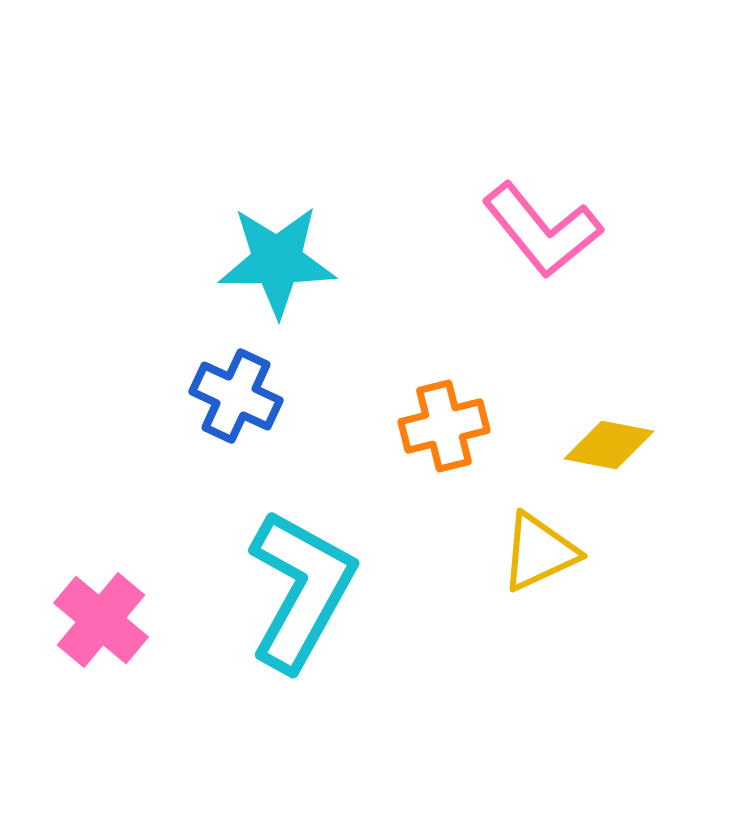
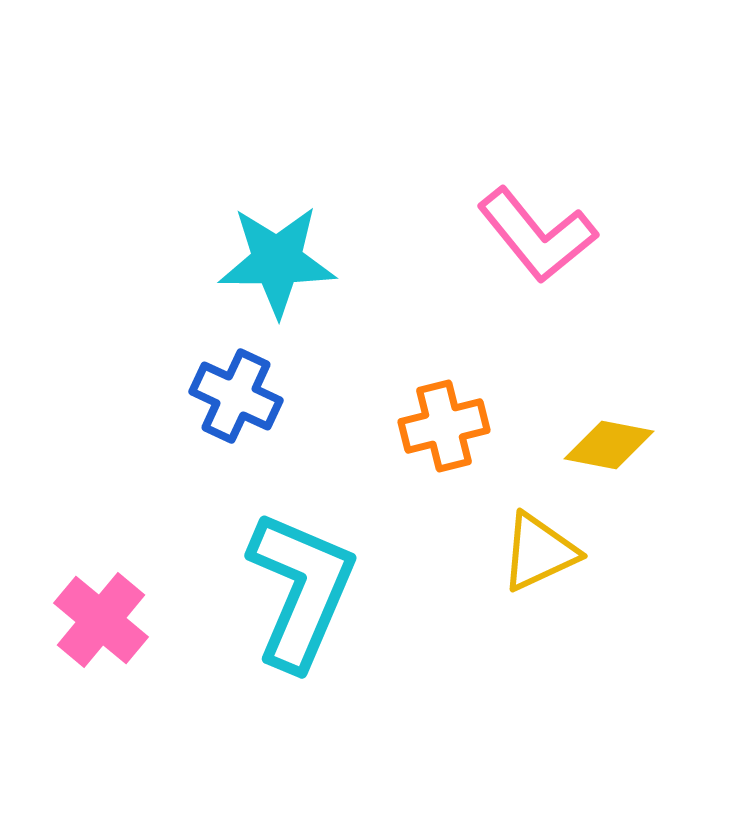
pink L-shape: moved 5 px left, 5 px down
cyan L-shape: rotated 6 degrees counterclockwise
